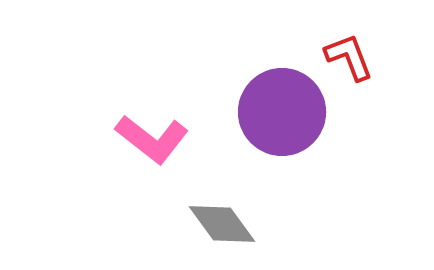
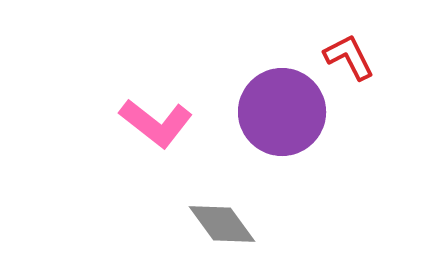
red L-shape: rotated 6 degrees counterclockwise
pink L-shape: moved 4 px right, 16 px up
